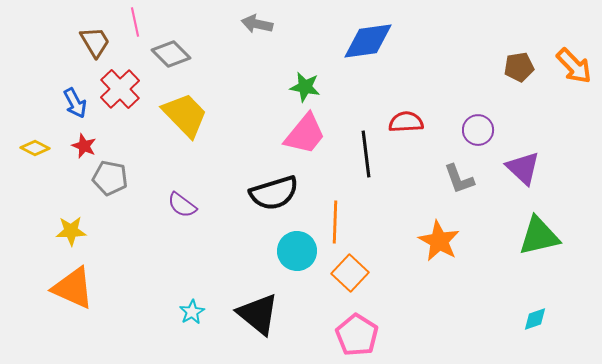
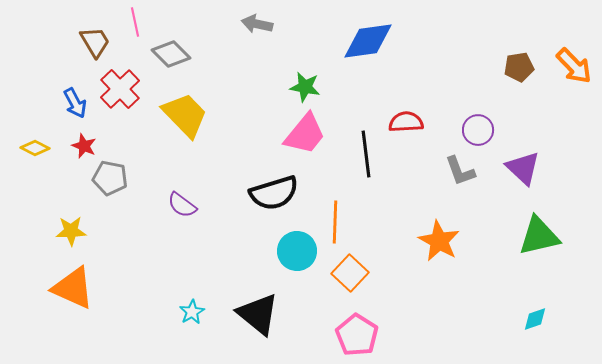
gray L-shape: moved 1 px right, 8 px up
